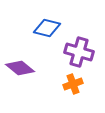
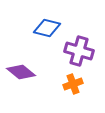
purple cross: moved 1 px up
purple diamond: moved 1 px right, 4 px down
